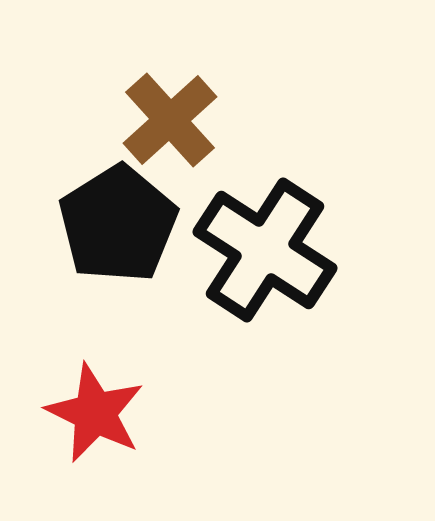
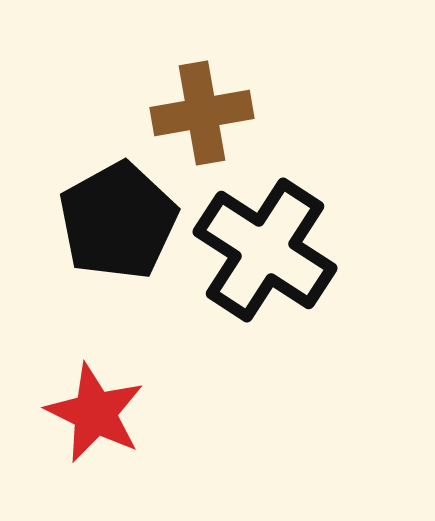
brown cross: moved 32 px right, 7 px up; rotated 32 degrees clockwise
black pentagon: moved 3 px up; rotated 3 degrees clockwise
